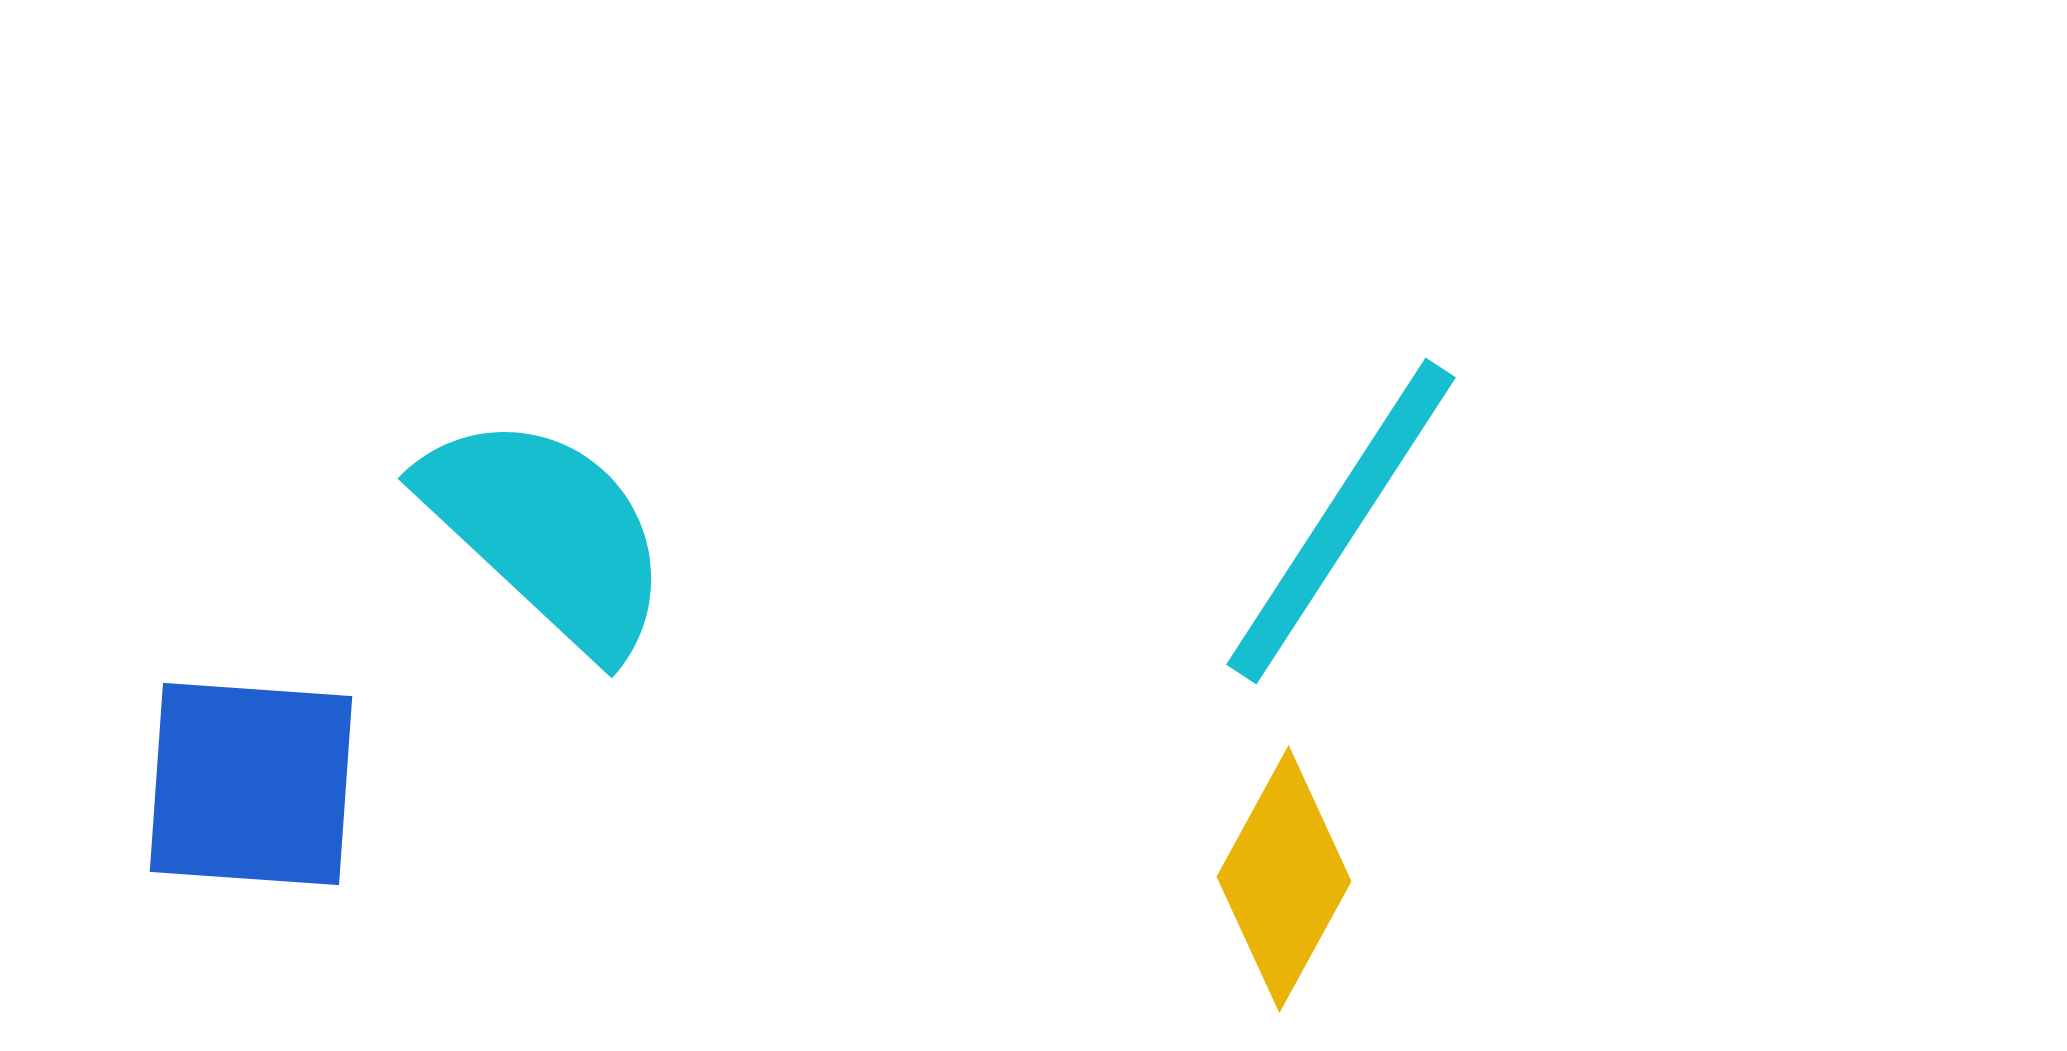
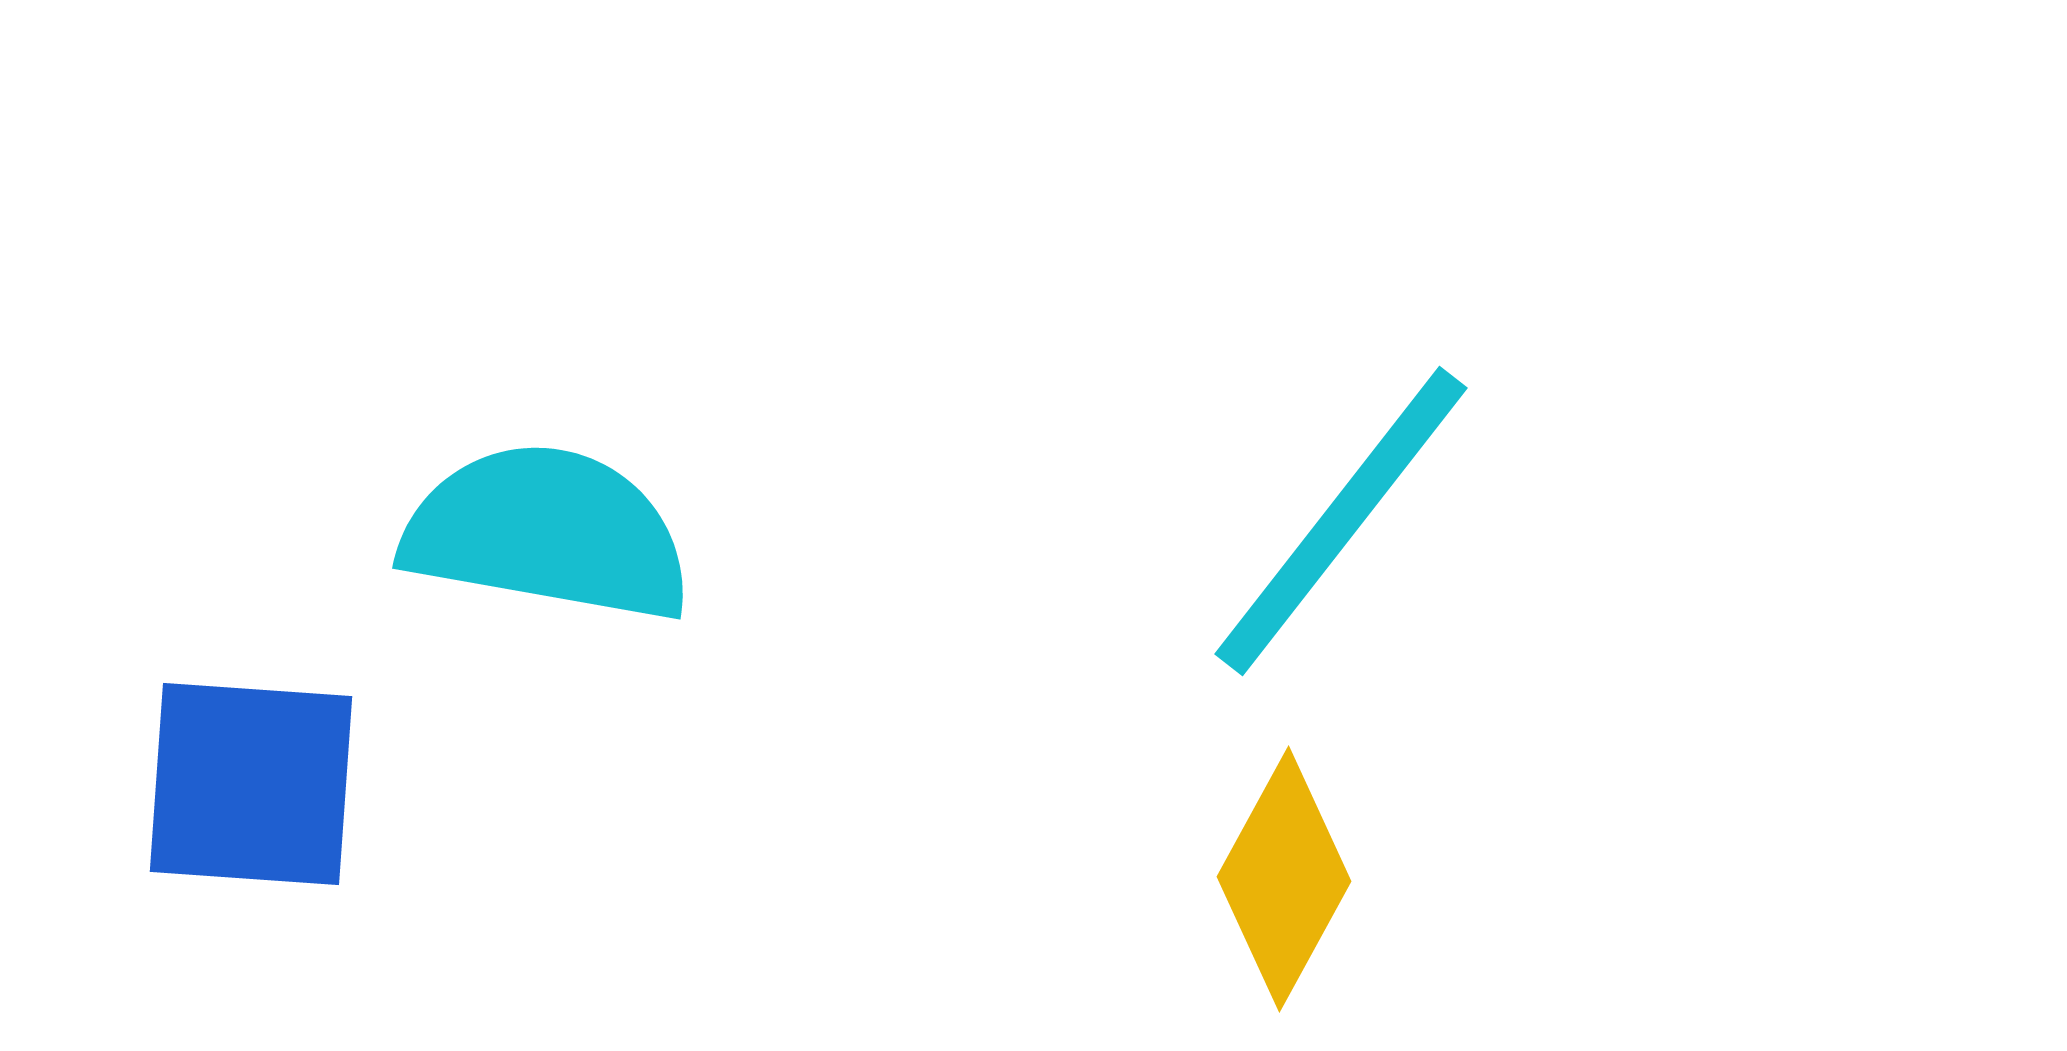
cyan line: rotated 5 degrees clockwise
cyan semicircle: rotated 33 degrees counterclockwise
